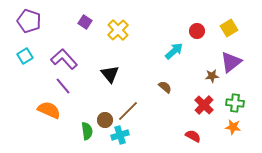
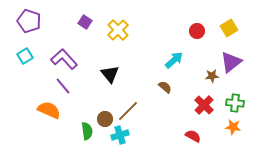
cyan arrow: moved 9 px down
brown circle: moved 1 px up
